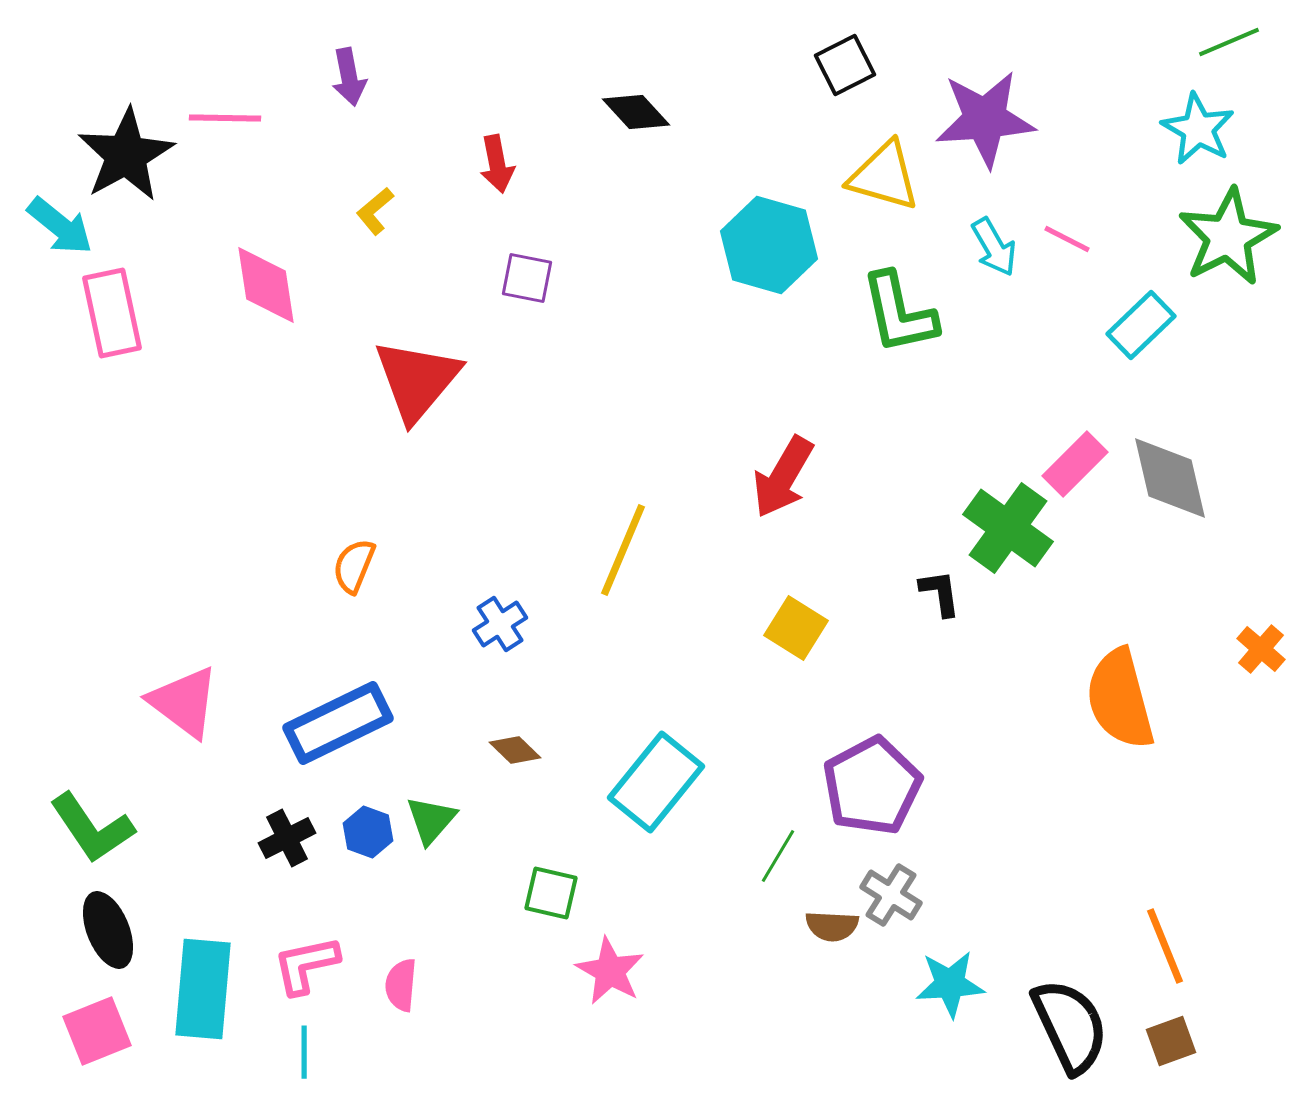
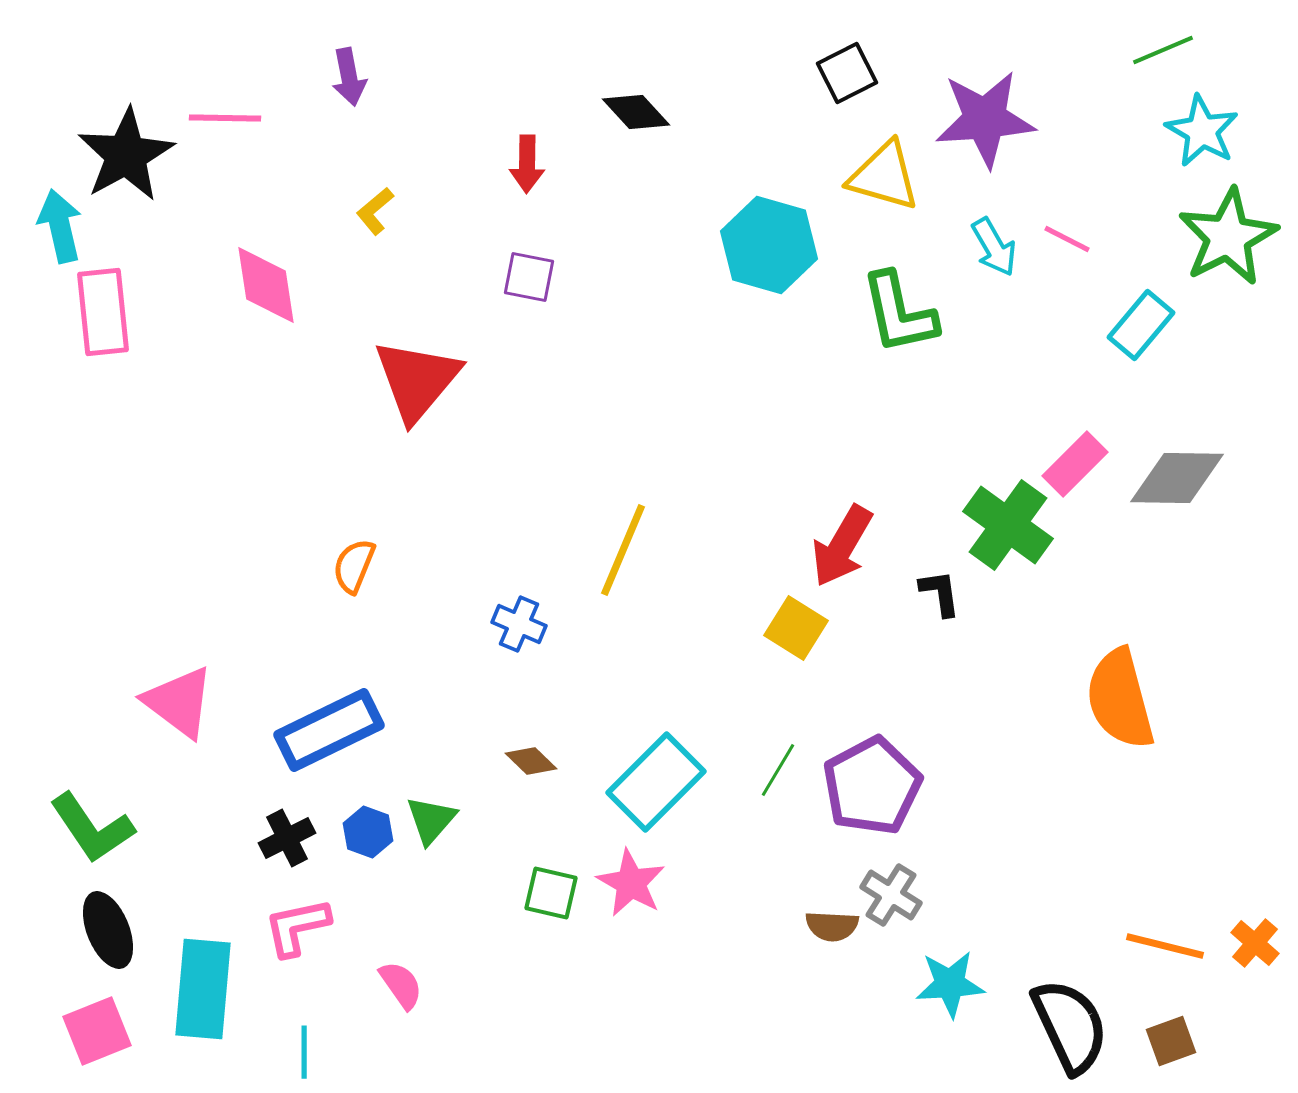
green line at (1229, 42): moved 66 px left, 8 px down
black square at (845, 65): moved 2 px right, 8 px down
cyan star at (1198, 129): moved 4 px right, 2 px down
red arrow at (497, 164): moved 30 px right; rotated 12 degrees clockwise
cyan arrow at (60, 226): rotated 142 degrees counterclockwise
purple square at (527, 278): moved 2 px right, 1 px up
pink rectangle at (112, 313): moved 9 px left, 1 px up; rotated 6 degrees clockwise
cyan rectangle at (1141, 325): rotated 6 degrees counterclockwise
red arrow at (783, 477): moved 59 px right, 69 px down
gray diamond at (1170, 478): moved 7 px right; rotated 76 degrees counterclockwise
green cross at (1008, 528): moved 3 px up
blue cross at (500, 624): moved 19 px right; rotated 34 degrees counterclockwise
orange cross at (1261, 649): moved 6 px left, 294 px down
pink triangle at (184, 702): moved 5 px left
blue rectangle at (338, 723): moved 9 px left, 7 px down
brown diamond at (515, 750): moved 16 px right, 11 px down
cyan rectangle at (656, 782): rotated 6 degrees clockwise
green line at (778, 856): moved 86 px up
orange line at (1165, 946): rotated 54 degrees counterclockwise
pink L-shape at (306, 965): moved 9 px left, 38 px up
pink star at (610, 971): moved 21 px right, 88 px up
pink semicircle at (401, 985): rotated 140 degrees clockwise
